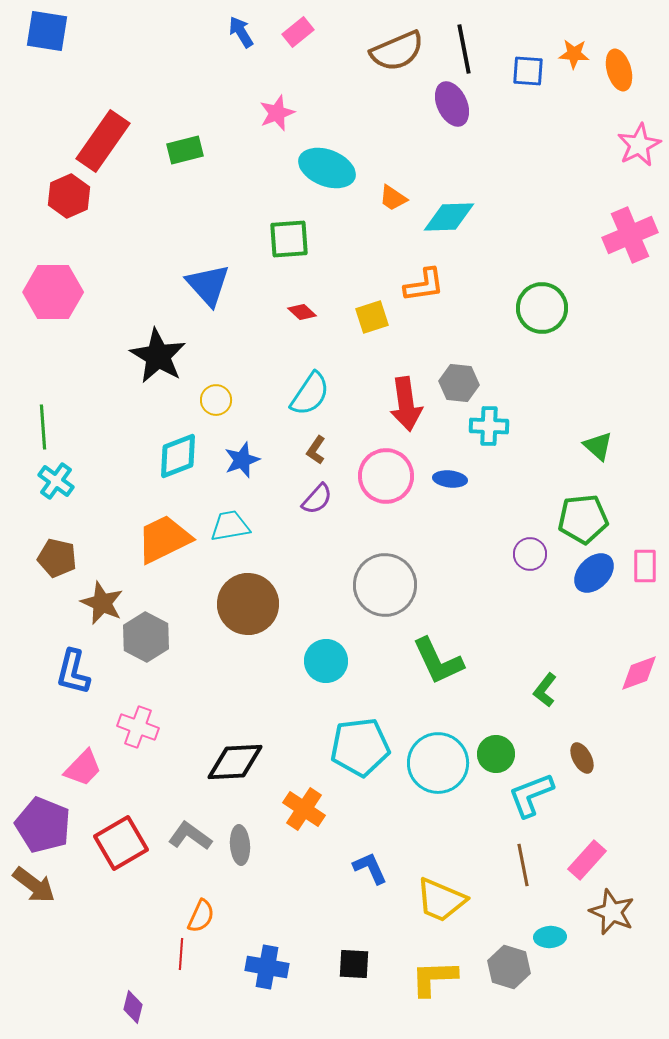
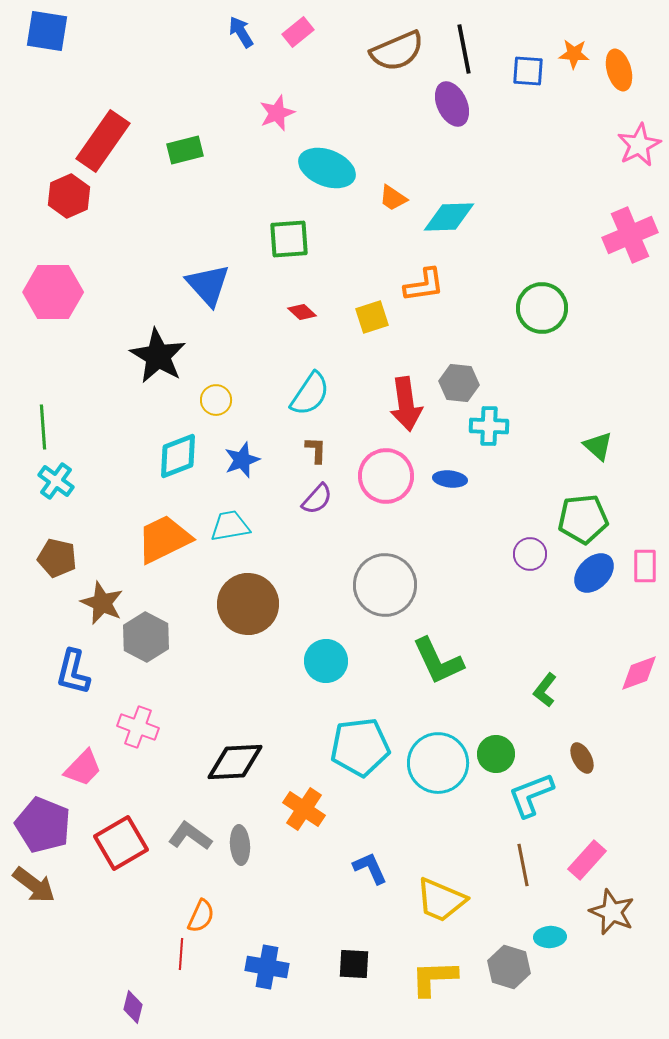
brown L-shape at (316, 450): rotated 148 degrees clockwise
